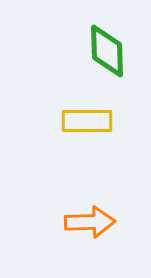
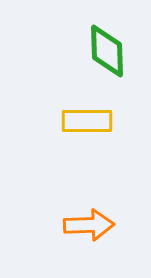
orange arrow: moved 1 px left, 3 px down
